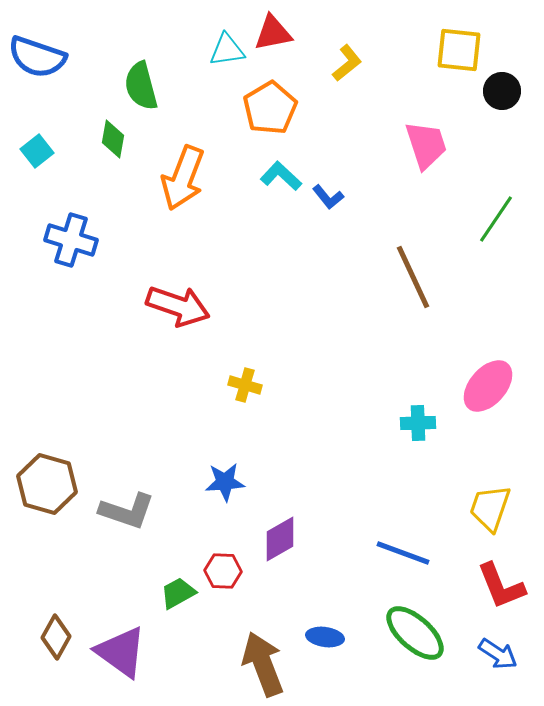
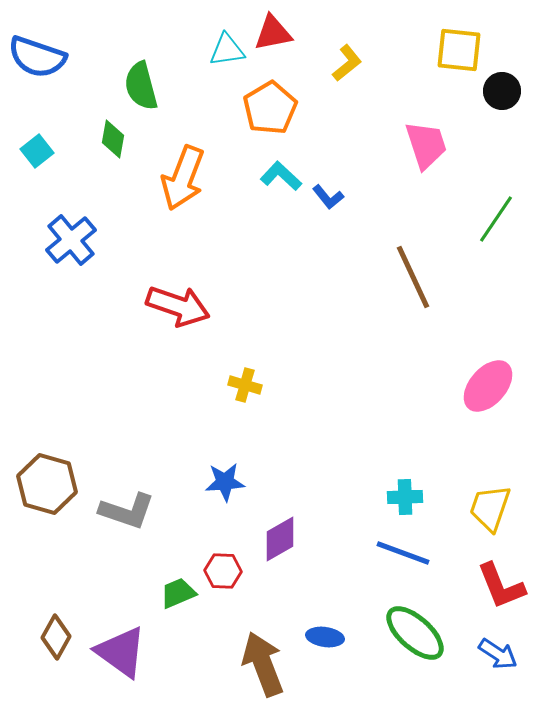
blue cross: rotated 33 degrees clockwise
cyan cross: moved 13 px left, 74 px down
green trapezoid: rotated 6 degrees clockwise
